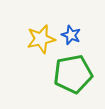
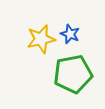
blue star: moved 1 px left, 1 px up
